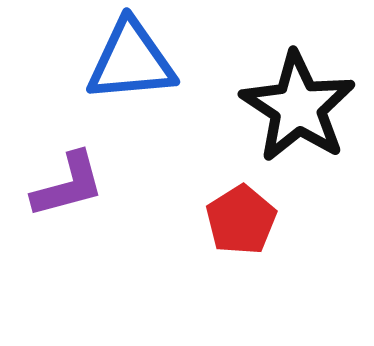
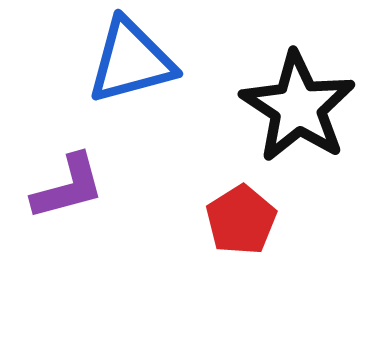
blue triangle: rotated 10 degrees counterclockwise
purple L-shape: moved 2 px down
